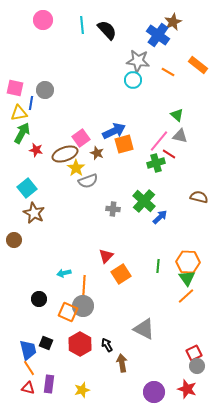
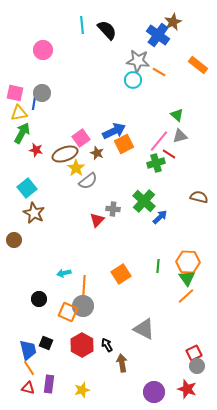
pink circle at (43, 20): moved 30 px down
orange line at (168, 72): moved 9 px left
pink square at (15, 88): moved 5 px down
gray circle at (45, 90): moved 3 px left, 3 px down
blue line at (31, 103): moved 3 px right
gray triangle at (180, 136): rotated 28 degrees counterclockwise
orange square at (124, 144): rotated 12 degrees counterclockwise
gray semicircle at (88, 181): rotated 18 degrees counterclockwise
red triangle at (106, 256): moved 9 px left, 36 px up
red hexagon at (80, 344): moved 2 px right, 1 px down
